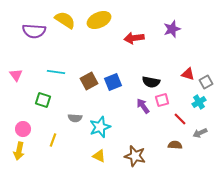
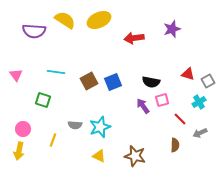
gray square: moved 2 px right, 1 px up
gray semicircle: moved 7 px down
brown semicircle: rotated 88 degrees clockwise
